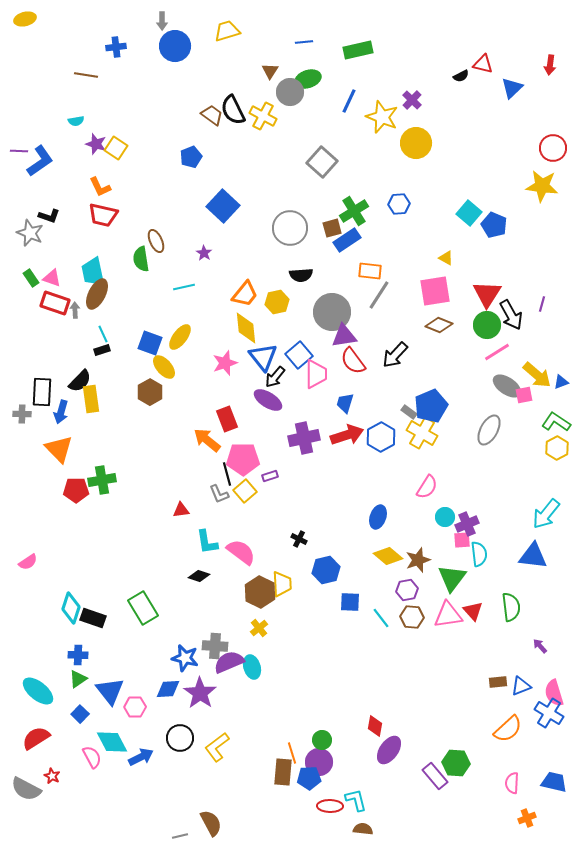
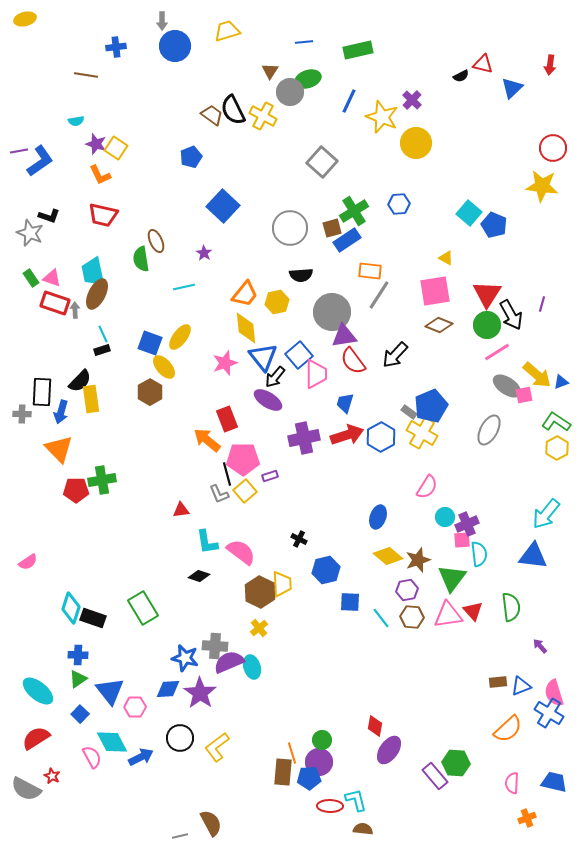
purple line at (19, 151): rotated 12 degrees counterclockwise
orange L-shape at (100, 187): moved 12 px up
